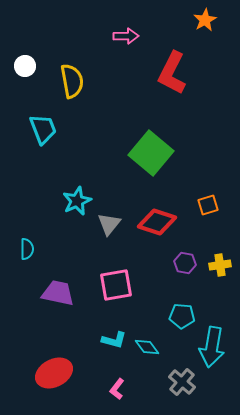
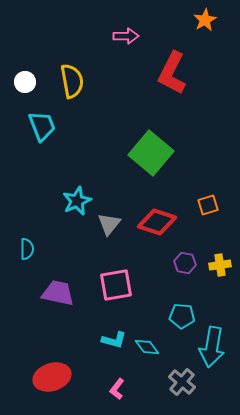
white circle: moved 16 px down
cyan trapezoid: moved 1 px left, 3 px up
red ellipse: moved 2 px left, 4 px down; rotated 9 degrees clockwise
